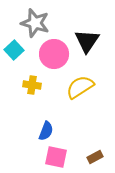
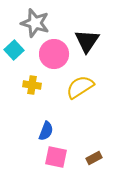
brown rectangle: moved 1 px left, 1 px down
